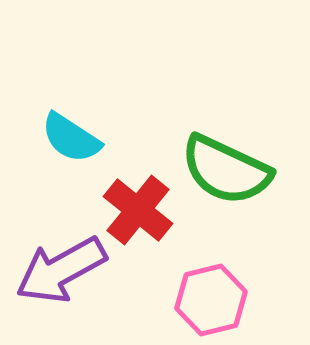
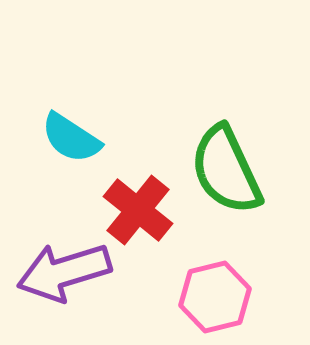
green semicircle: rotated 40 degrees clockwise
purple arrow: moved 3 px right, 2 px down; rotated 12 degrees clockwise
pink hexagon: moved 4 px right, 3 px up
